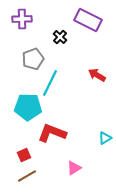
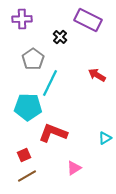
gray pentagon: rotated 15 degrees counterclockwise
red L-shape: moved 1 px right
